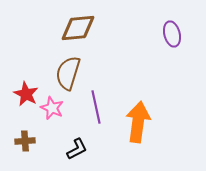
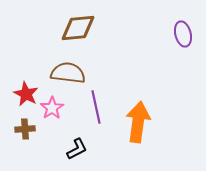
purple ellipse: moved 11 px right
brown semicircle: rotated 80 degrees clockwise
pink star: rotated 15 degrees clockwise
brown cross: moved 12 px up
